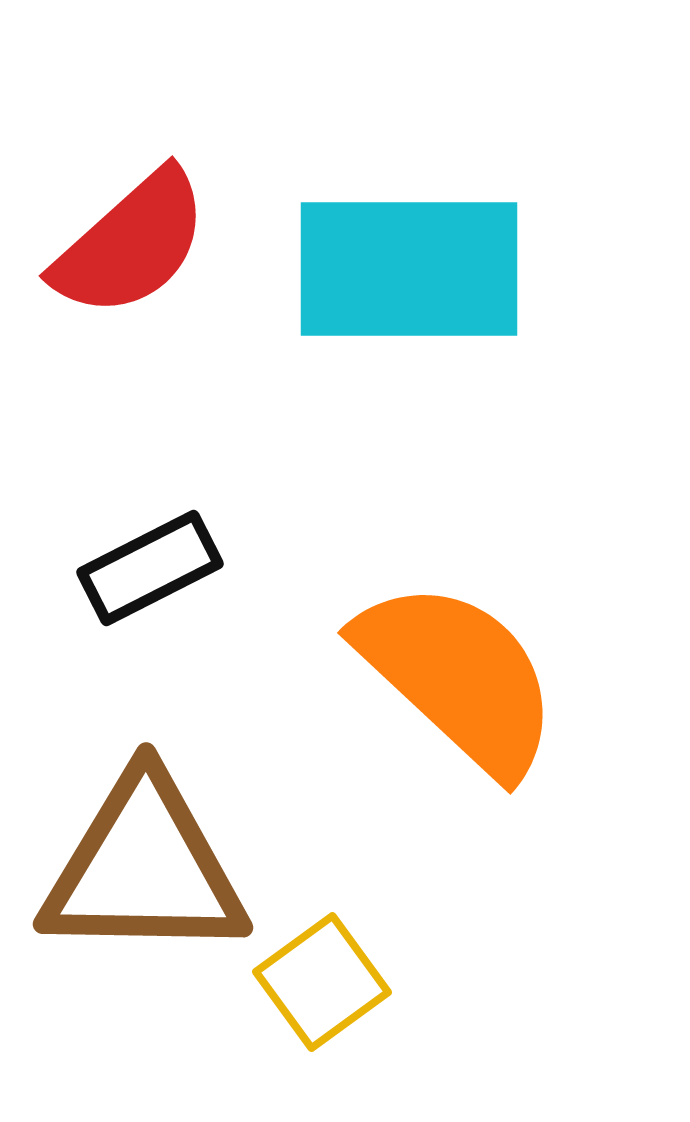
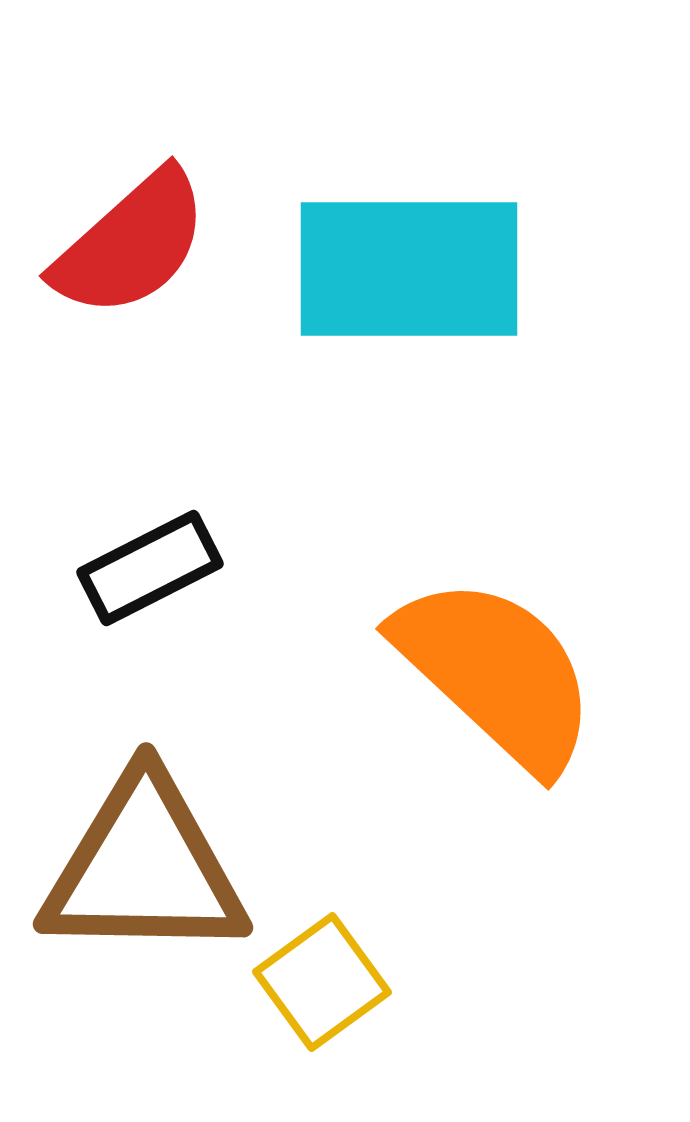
orange semicircle: moved 38 px right, 4 px up
